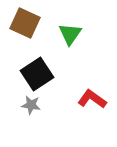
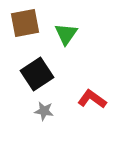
brown square: rotated 36 degrees counterclockwise
green triangle: moved 4 px left
gray star: moved 13 px right, 6 px down
